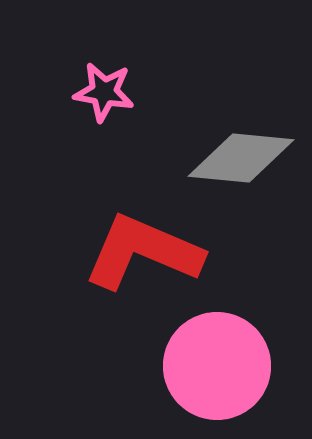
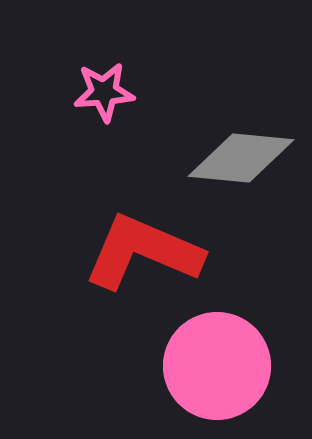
pink star: rotated 14 degrees counterclockwise
